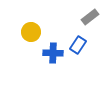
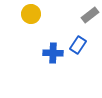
gray rectangle: moved 2 px up
yellow circle: moved 18 px up
